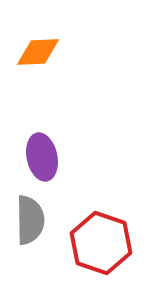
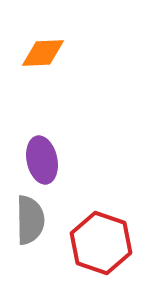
orange diamond: moved 5 px right, 1 px down
purple ellipse: moved 3 px down
